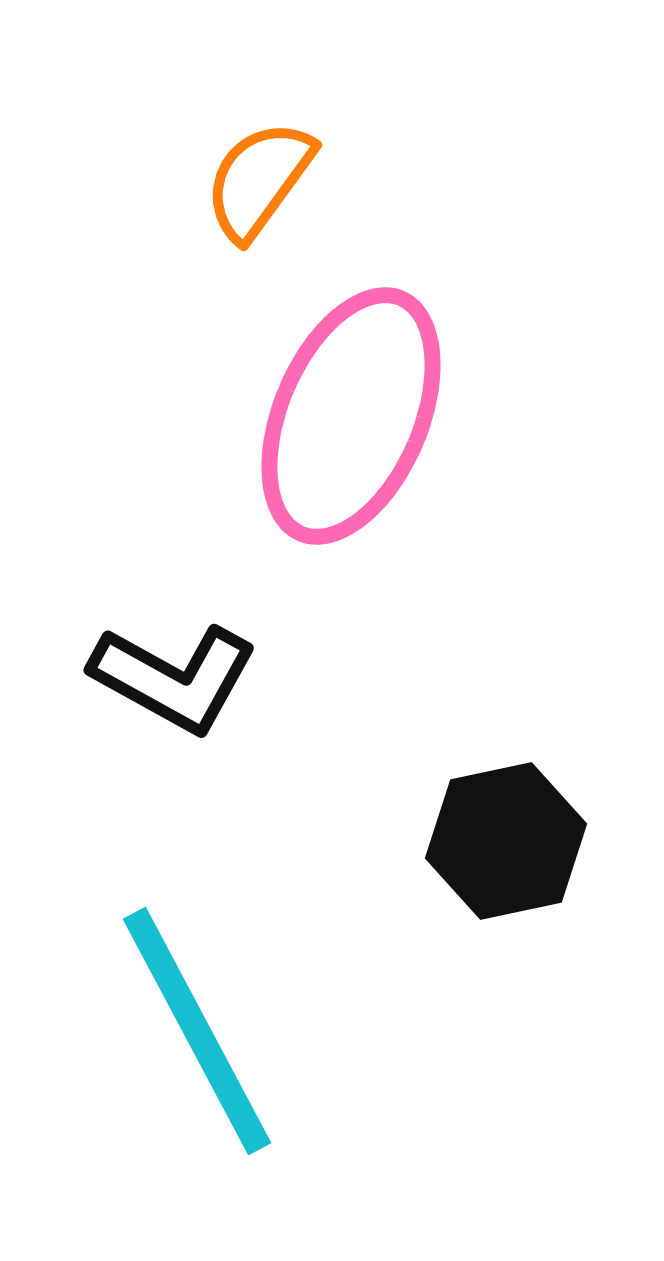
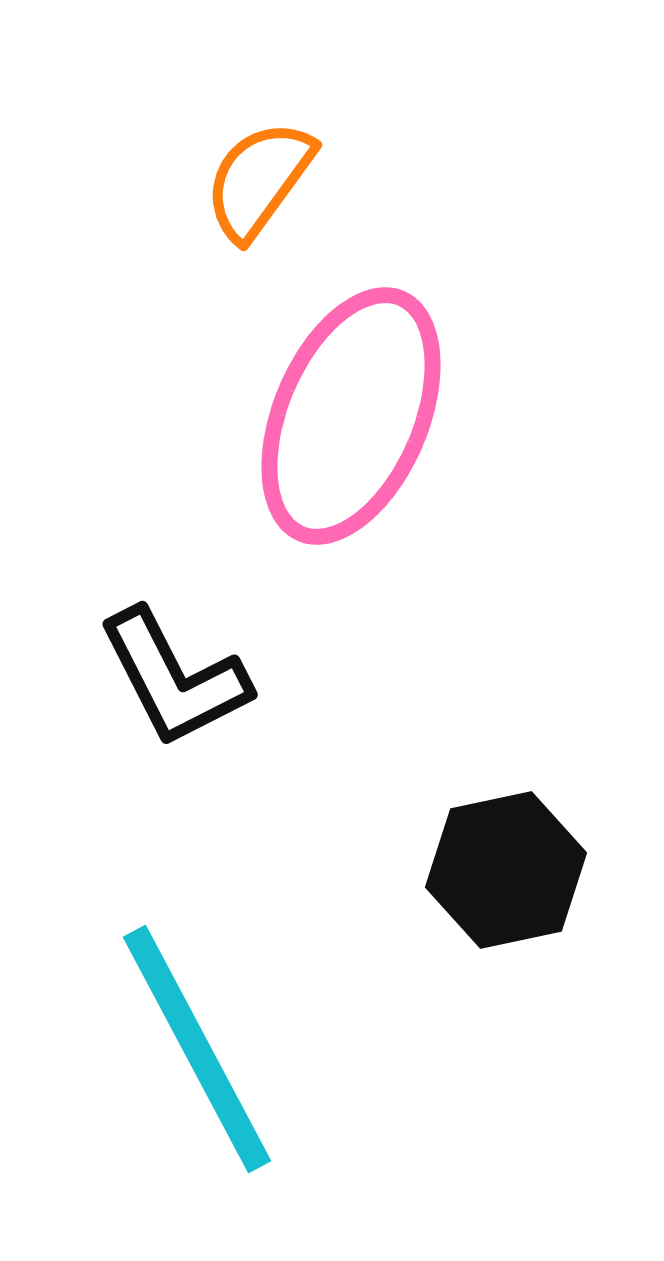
black L-shape: rotated 34 degrees clockwise
black hexagon: moved 29 px down
cyan line: moved 18 px down
